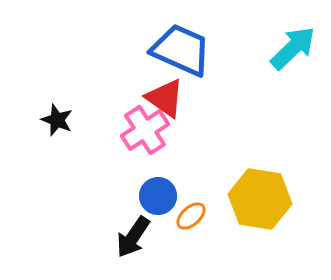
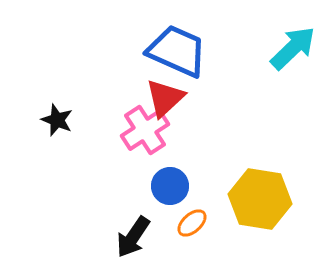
blue trapezoid: moved 4 px left, 1 px down
red triangle: rotated 42 degrees clockwise
blue circle: moved 12 px right, 10 px up
orange ellipse: moved 1 px right, 7 px down
